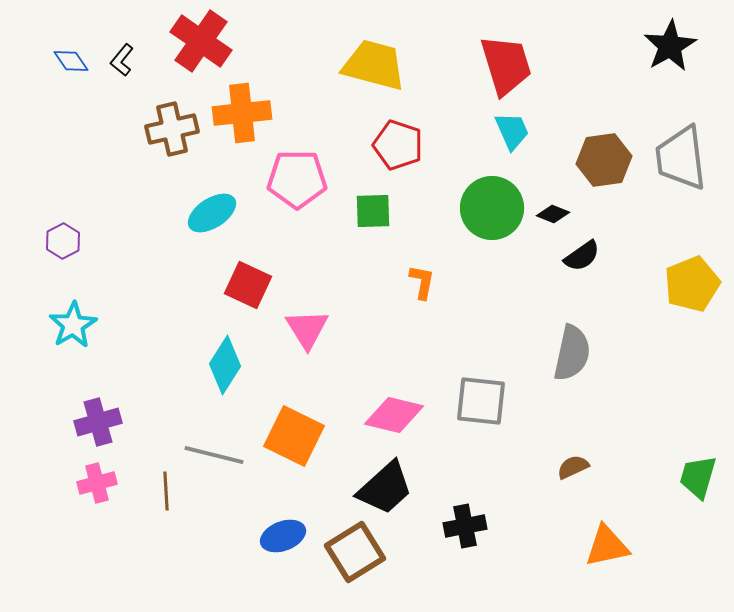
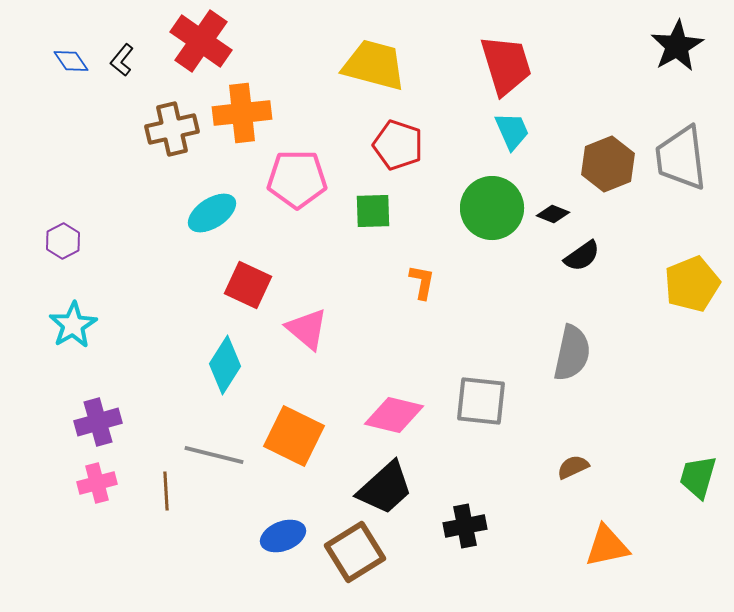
black star: moved 7 px right
brown hexagon: moved 4 px right, 4 px down; rotated 14 degrees counterclockwise
pink triangle: rotated 18 degrees counterclockwise
